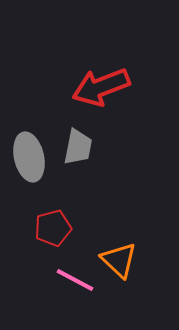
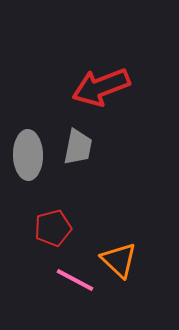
gray ellipse: moved 1 px left, 2 px up; rotated 12 degrees clockwise
